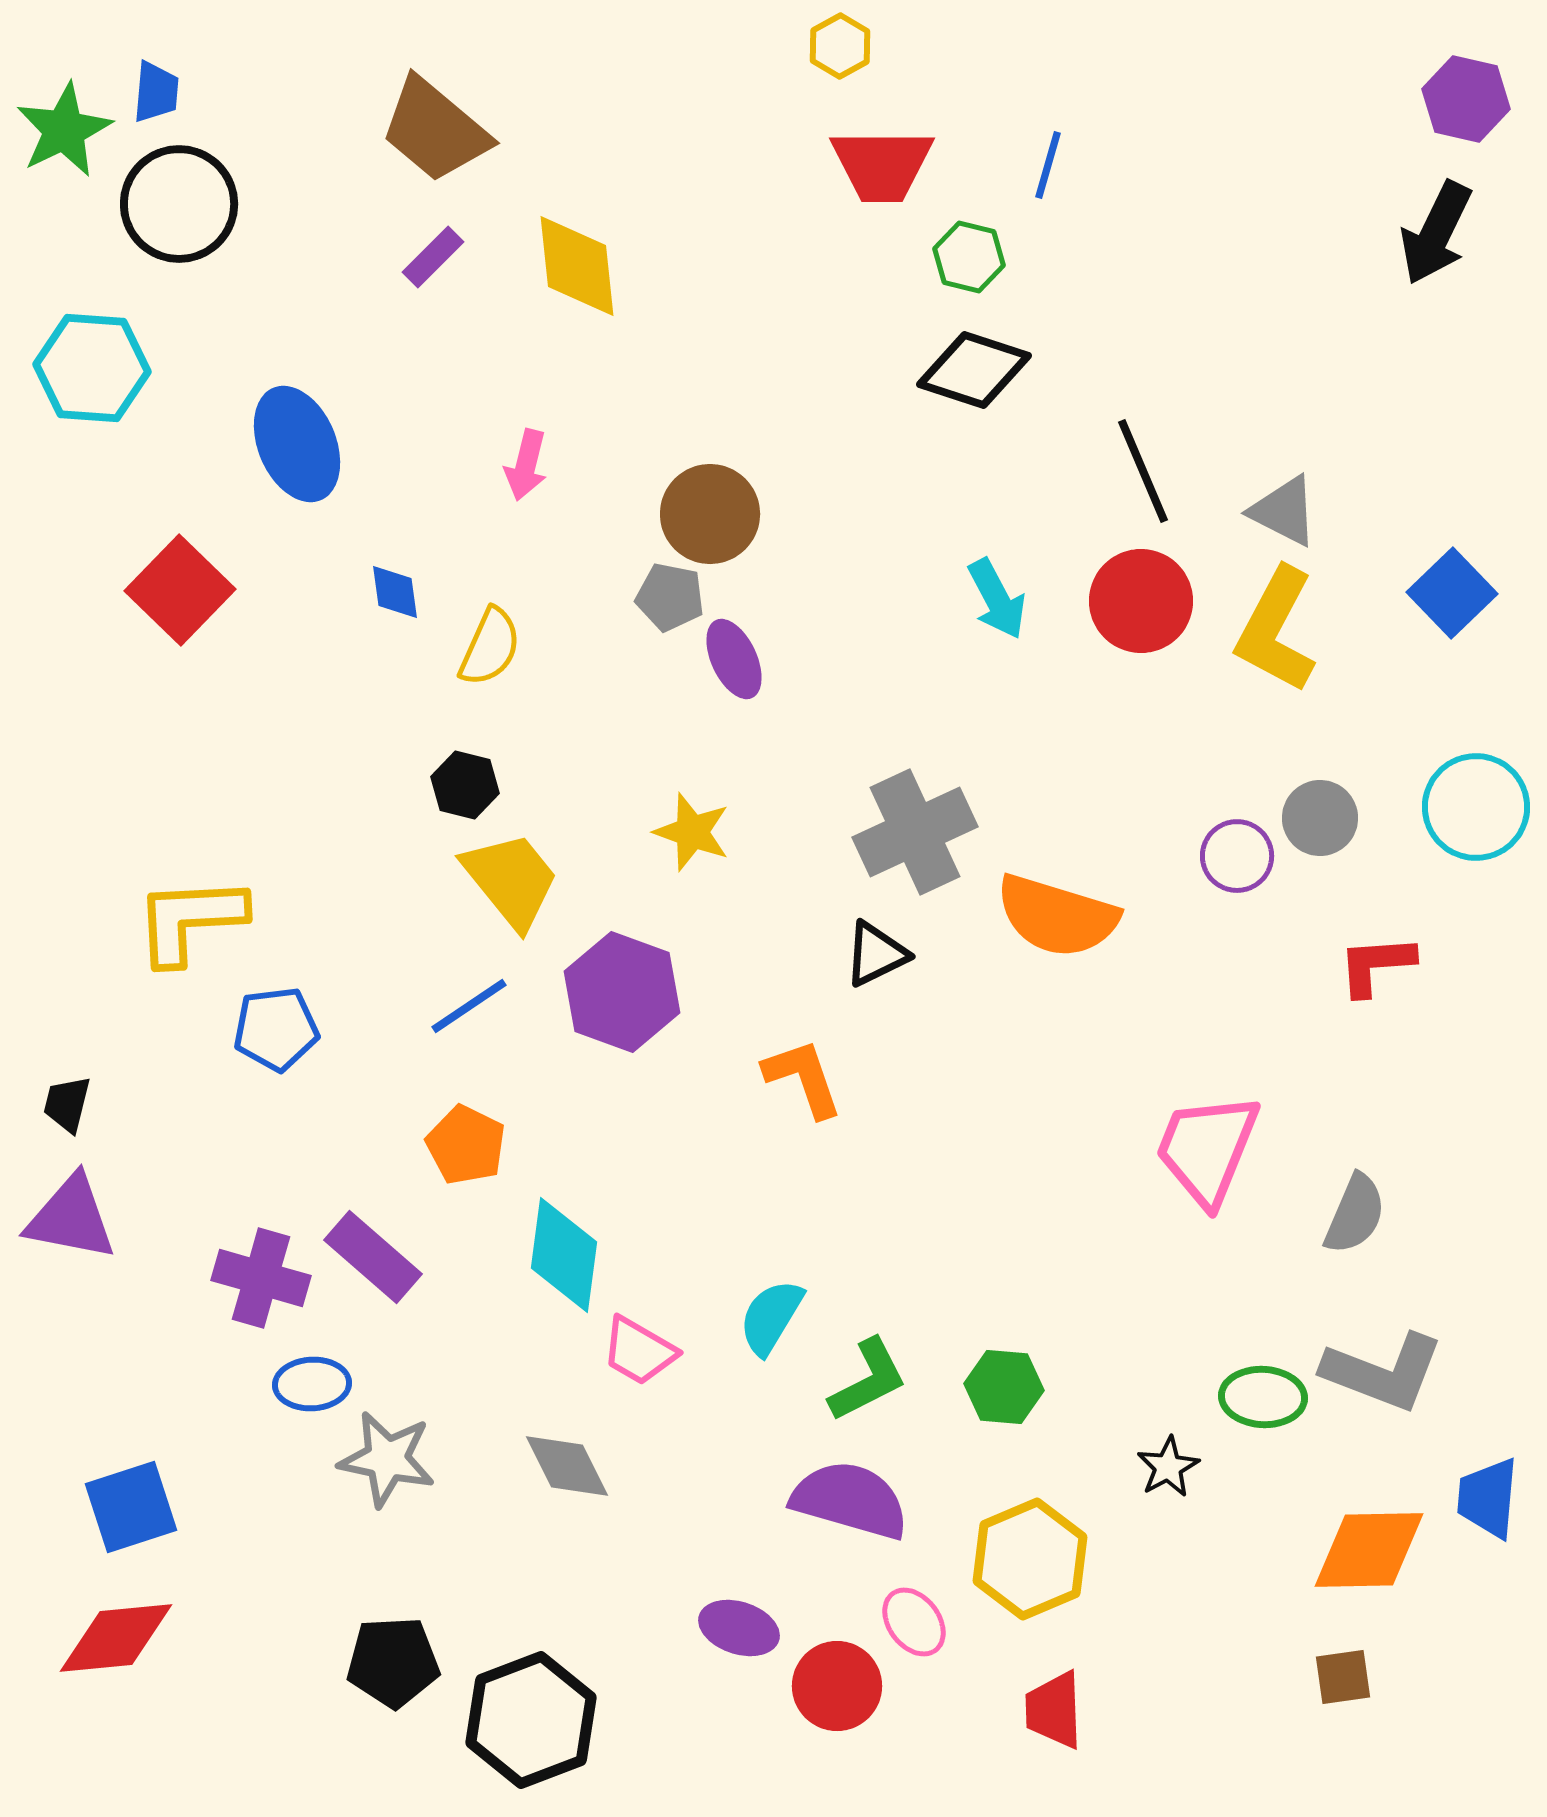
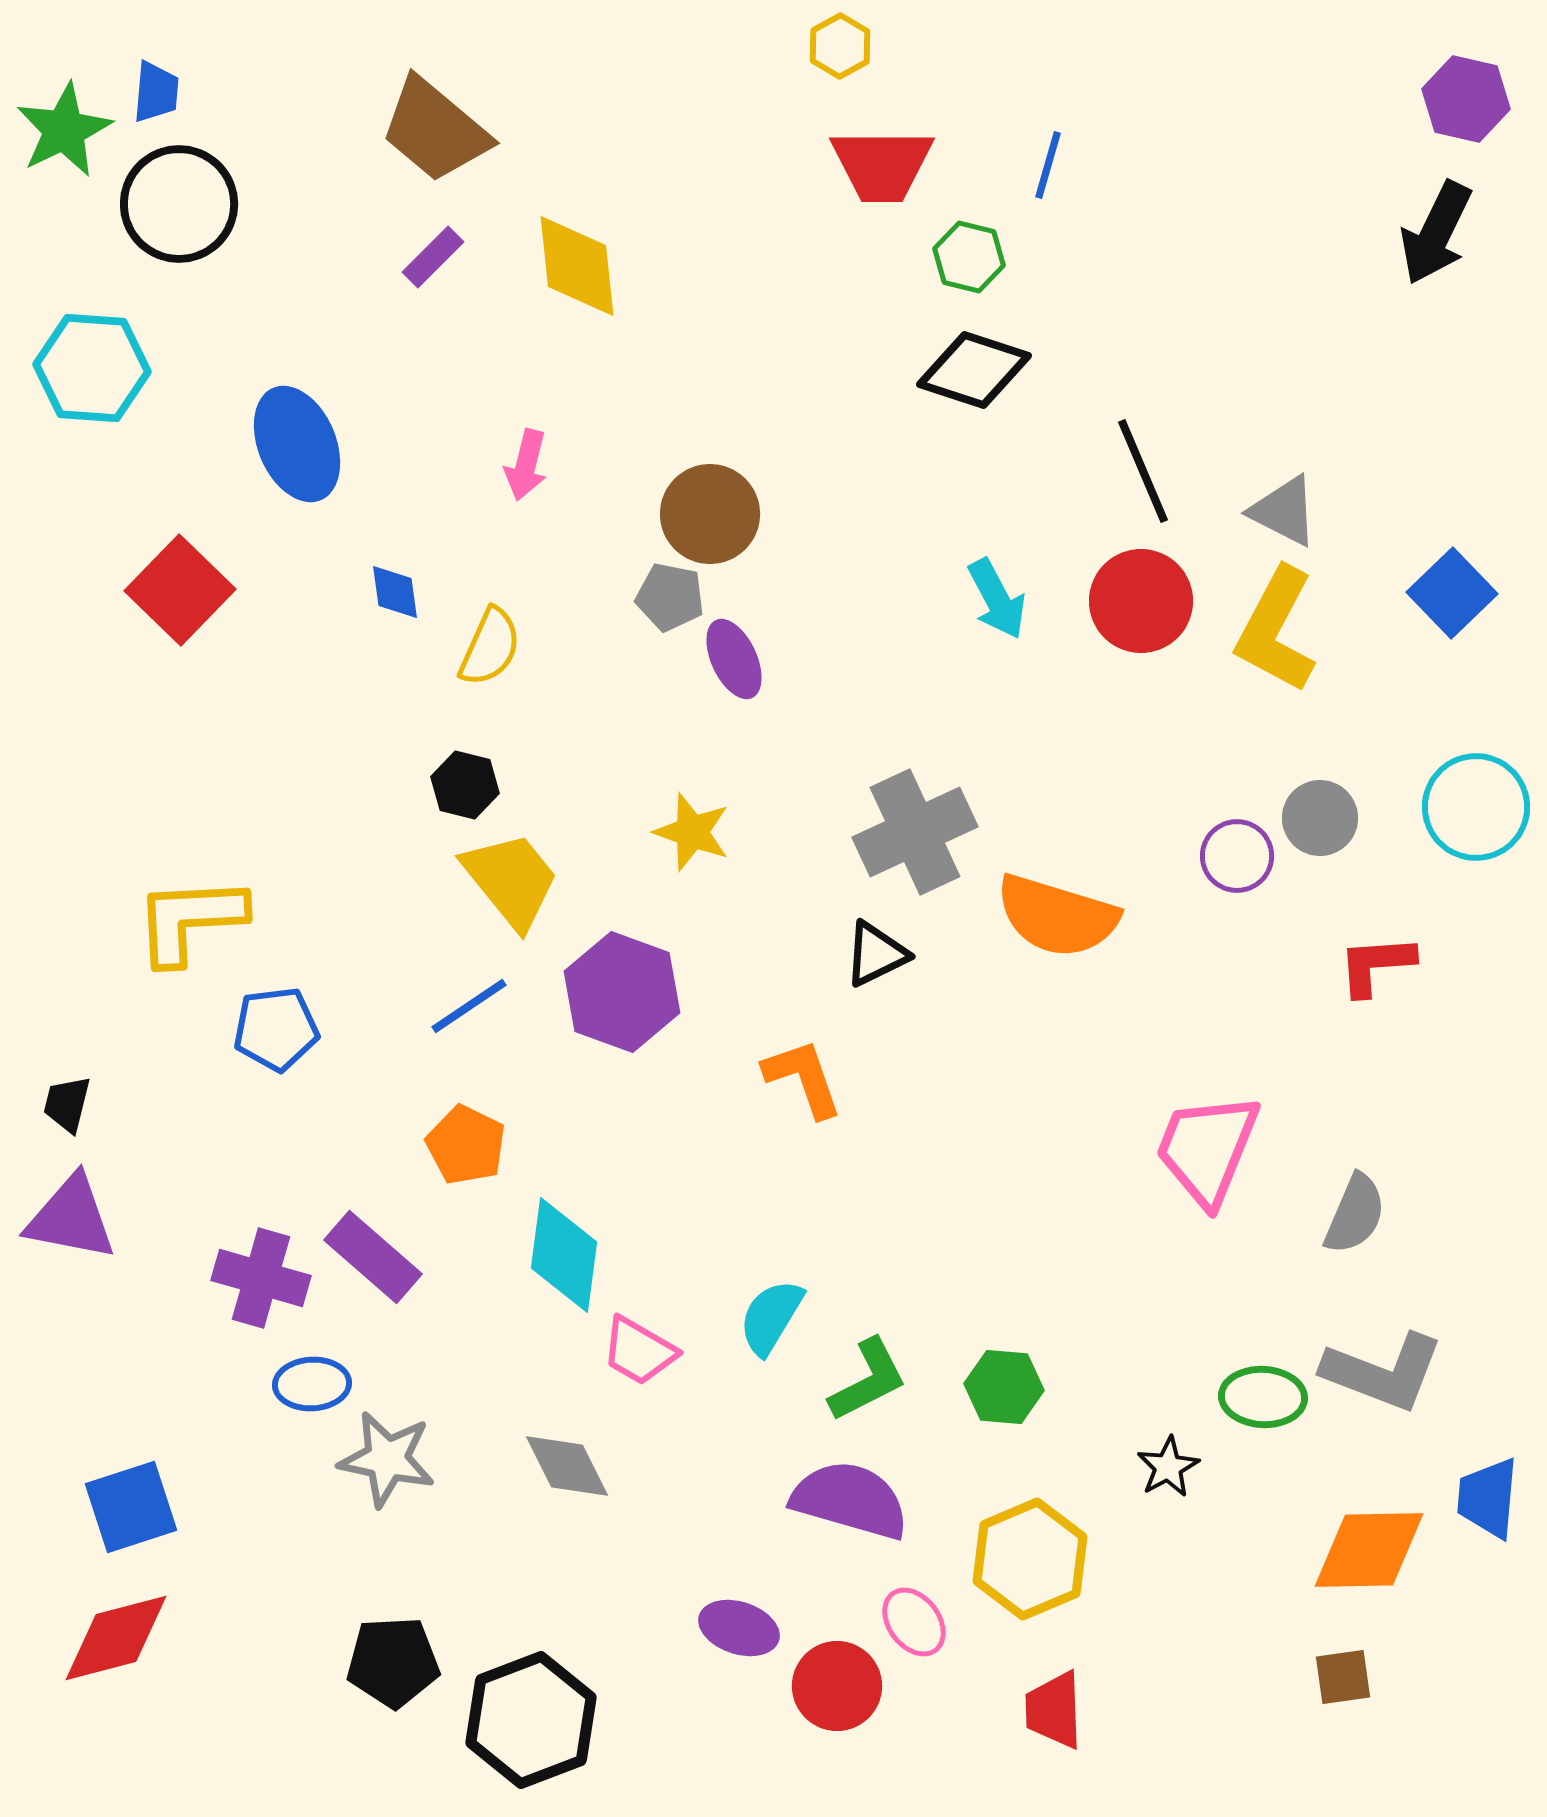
red diamond at (116, 1638): rotated 9 degrees counterclockwise
